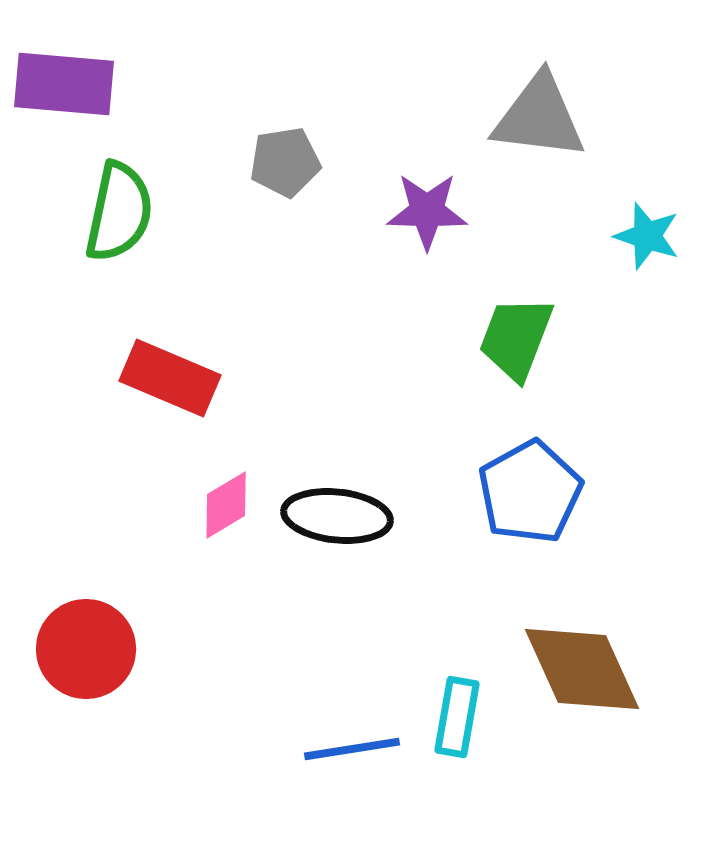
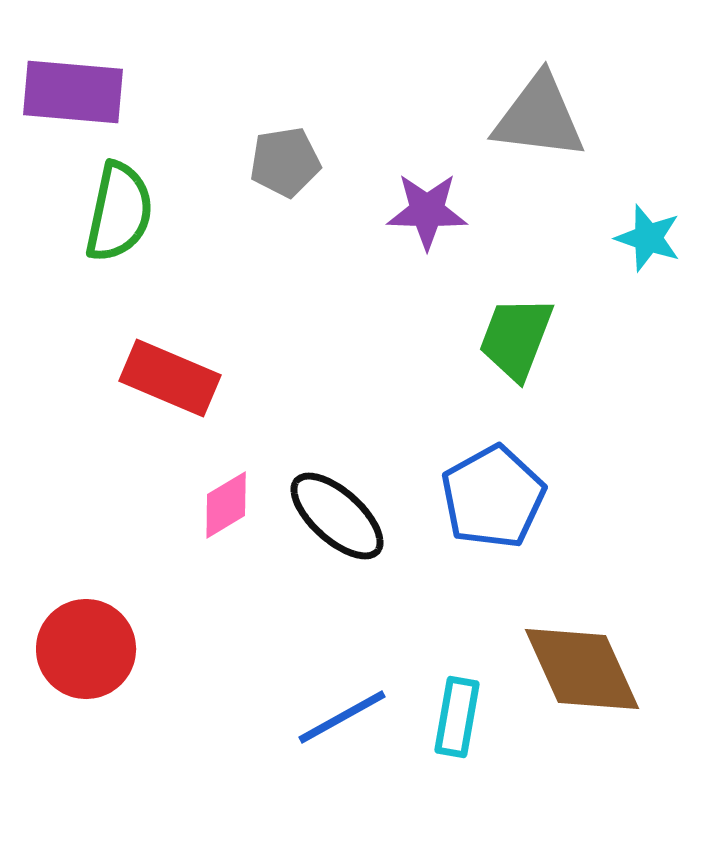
purple rectangle: moved 9 px right, 8 px down
cyan star: moved 1 px right, 2 px down
blue pentagon: moved 37 px left, 5 px down
black ellipse: rotated 36 degrees clockwise
blue line: moved 10 px left, 32 px up; rotated 20 degrees counterclockwise
